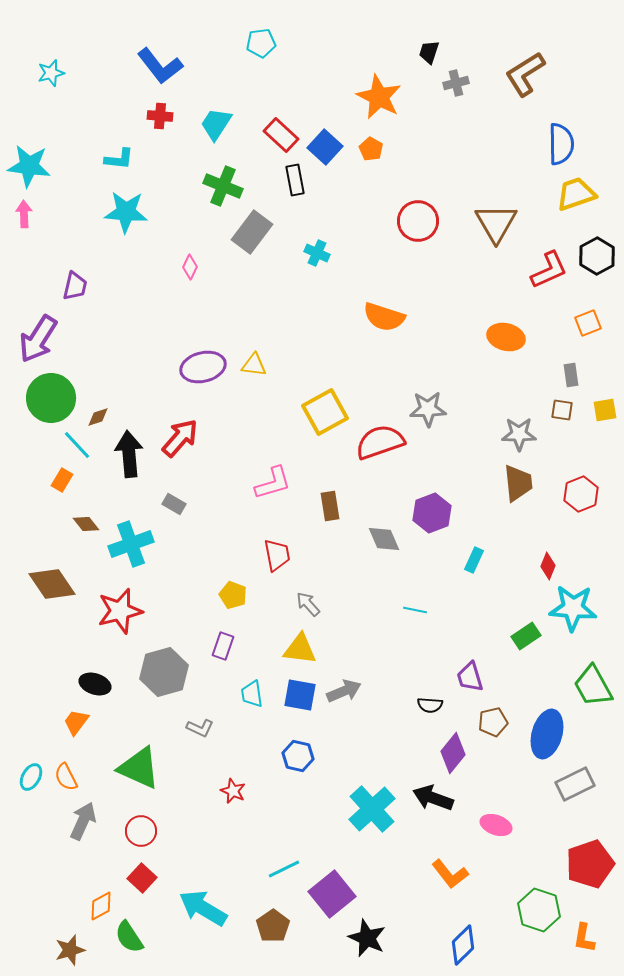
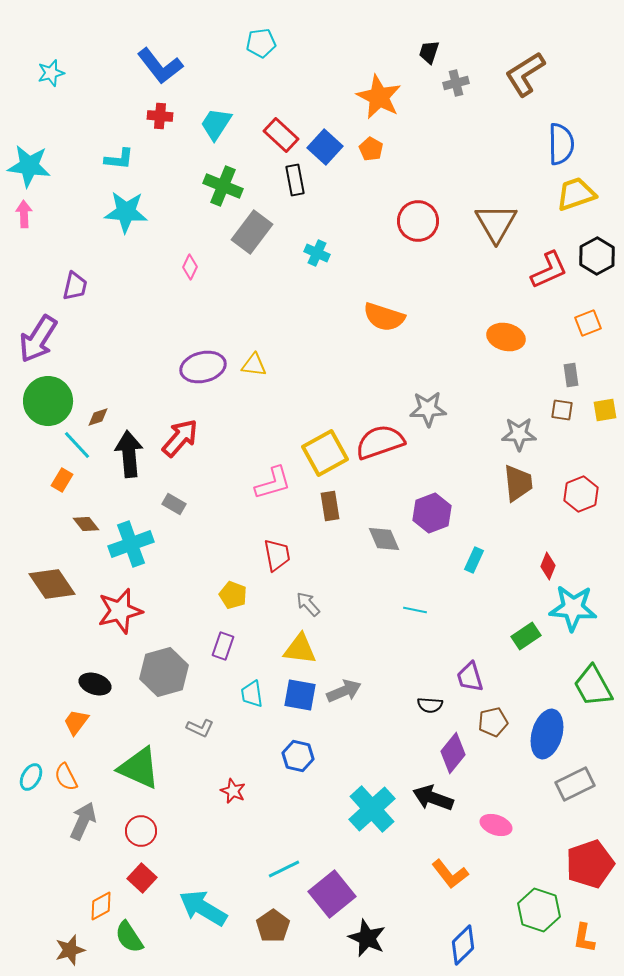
green circle at (51, 398): moved 3 px left, 3 px down
yellow square at (325, 412): moved 41 px down
